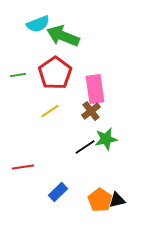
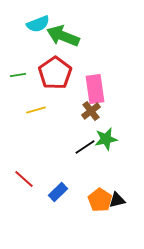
yellow line: moved 14 px left, 1 px up; rotated 18 degrees clockwise
red line: moved 1 px right, 12 px down; rotated 50 degrees clockwise
